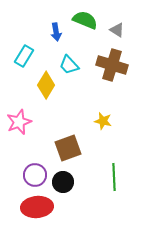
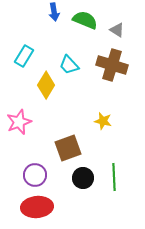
blue arrow: moved 2 px left, 20 px up
black circle: moved 20 px right, 4 px up
